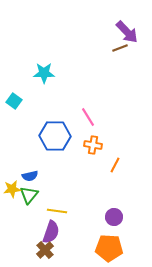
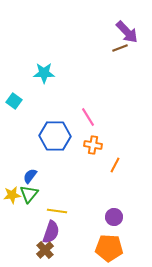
blue semicircle: rotated 140 degrees clockwise
yellow star: moved 6 px down
green triangle: moved 1 px up
